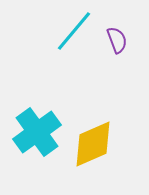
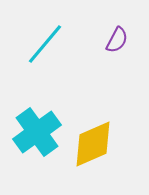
cyan line: moved 29 px left, 13 px down
purple semicircle: rotated 48 degrees clockwise
